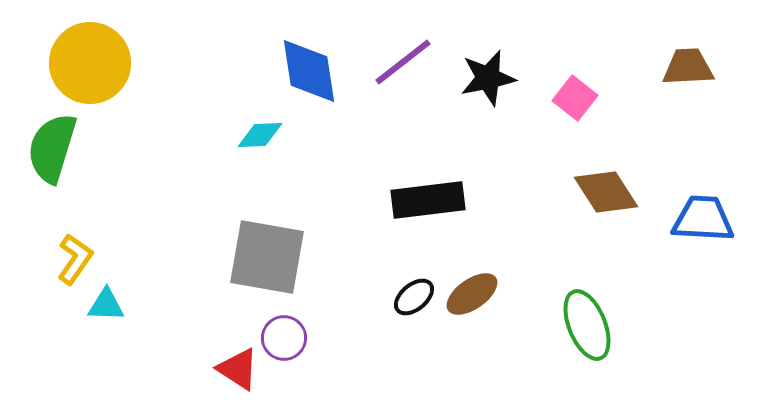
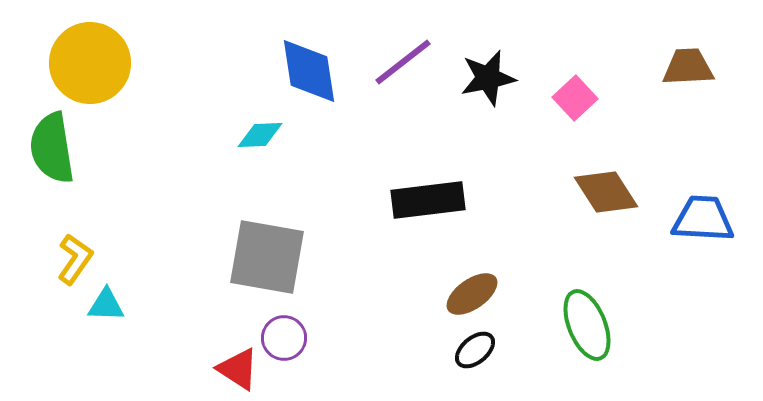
pink square: rotated 9 degrees clockwise
green semicircle: rotated 26 degrees counterclockwise
black ellipse: moved 61 px right, 53 px down
